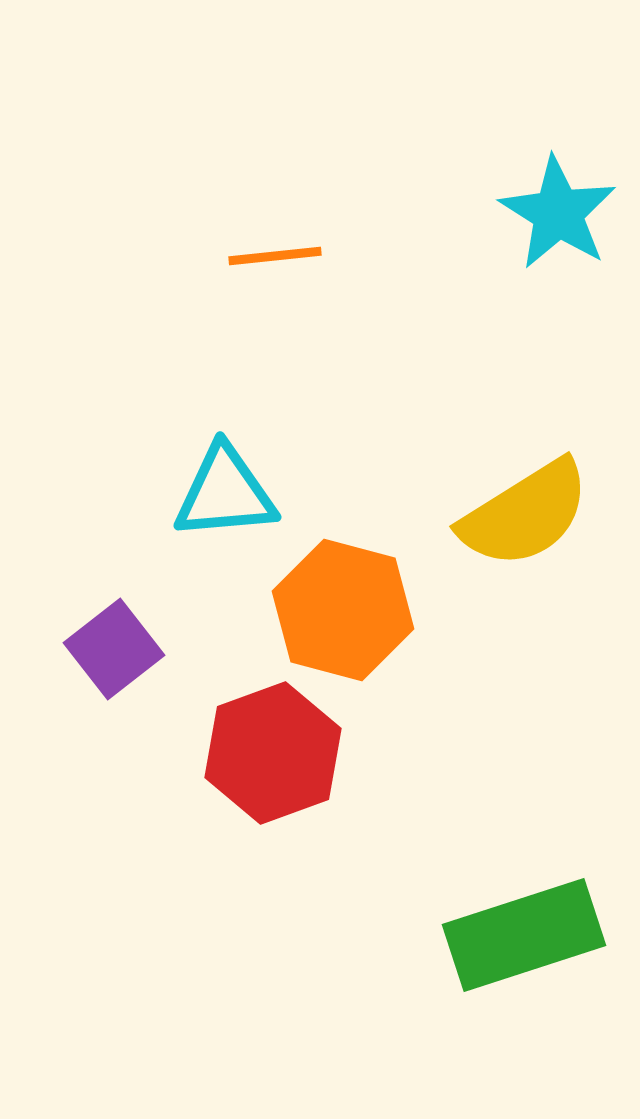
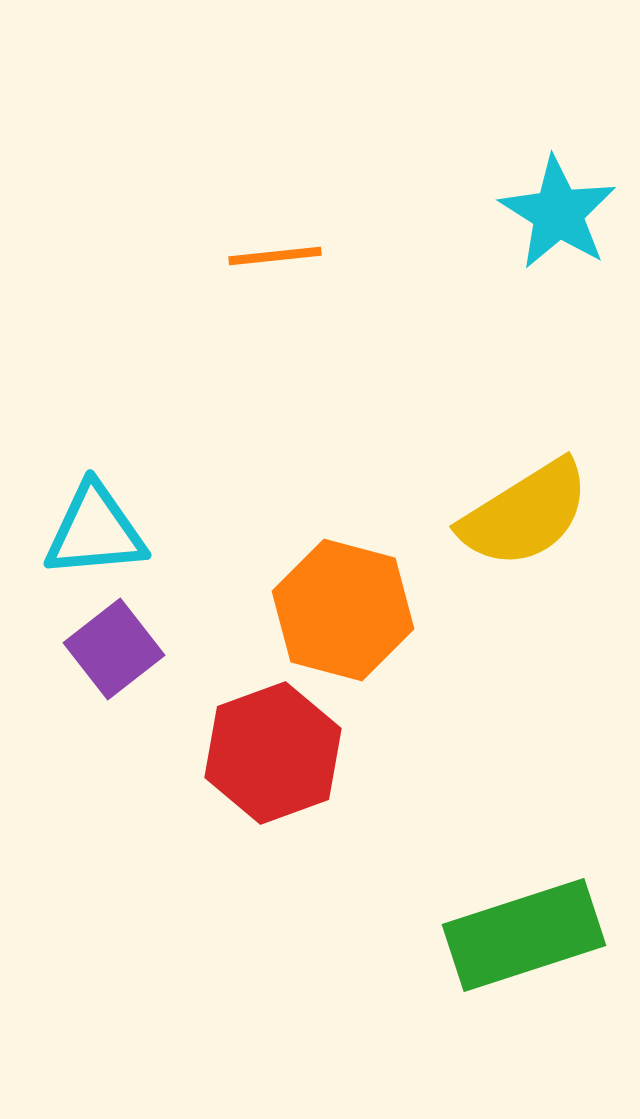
cyan triangle: moved 130 px left, 38 px down
